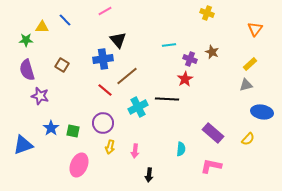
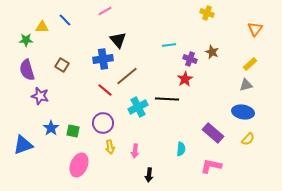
blue ellipse: moved 19 px left
yellow arrow: rotated 24 degrees counterclockwise
